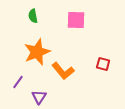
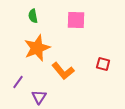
orange star: moved 4 px up
